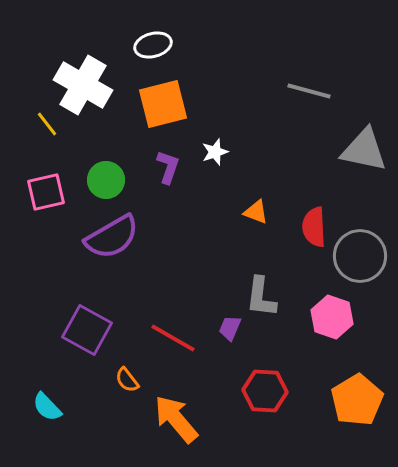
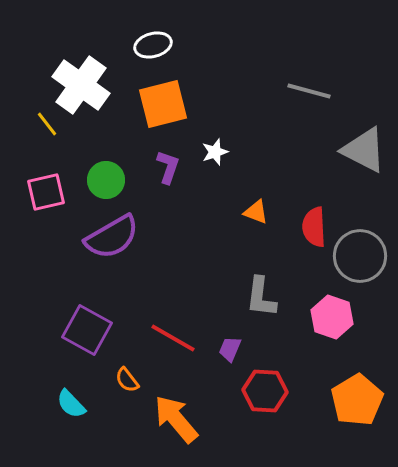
white cross: moved 2 px left; rotated 6 degrees clockwise
gray triangle: rotated 15 degrees clockwise
purple trapezoid: moved 21 px down
cyan semicircle: moved 24 px right, 3 px up
